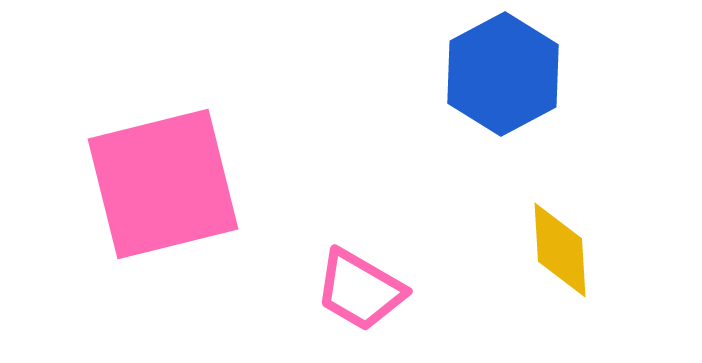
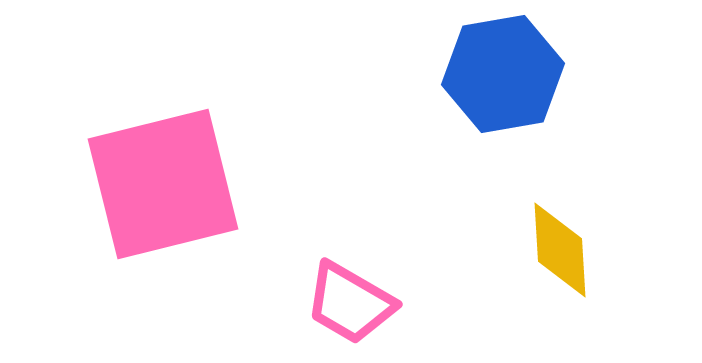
blue hexagon: rotated 18 degrees clockwise
pink trapezoid: moved 10 px left, 13 px down
